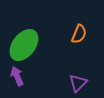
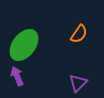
orange semicircle: rotated 12 degrees clockwise
